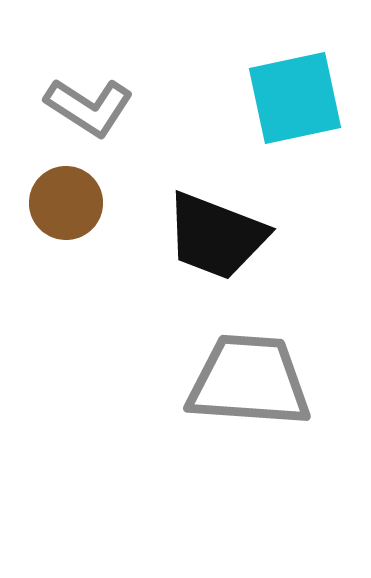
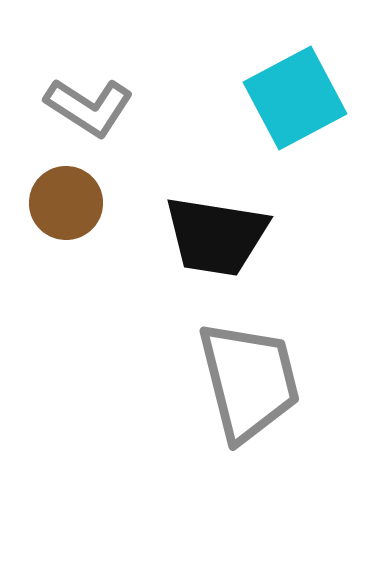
cyan square: rotated 16 degrees counterclockwise
black trapezoid: rotated 12 degrees counterclockwise
gray trapezoid: rotated 72 degrees clockwise
